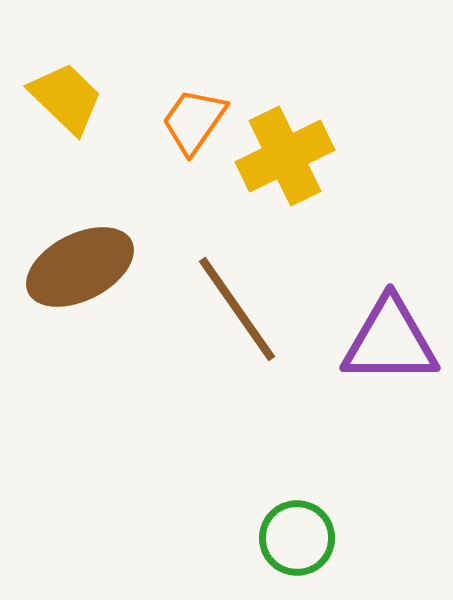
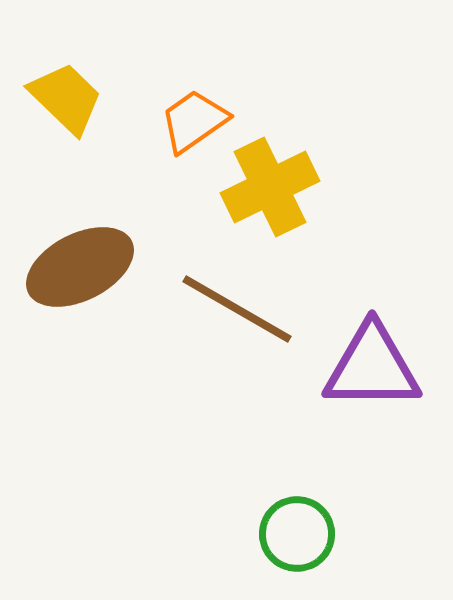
orange trapezoid: rotated 20 degrees clockwise
yellow cross: moved 15 px left, 31 px down
brown line: rotated 25 degrees counterclockwise
purple triangle: moved 18 px left, 26 px down
green circle: moved 4 px up
